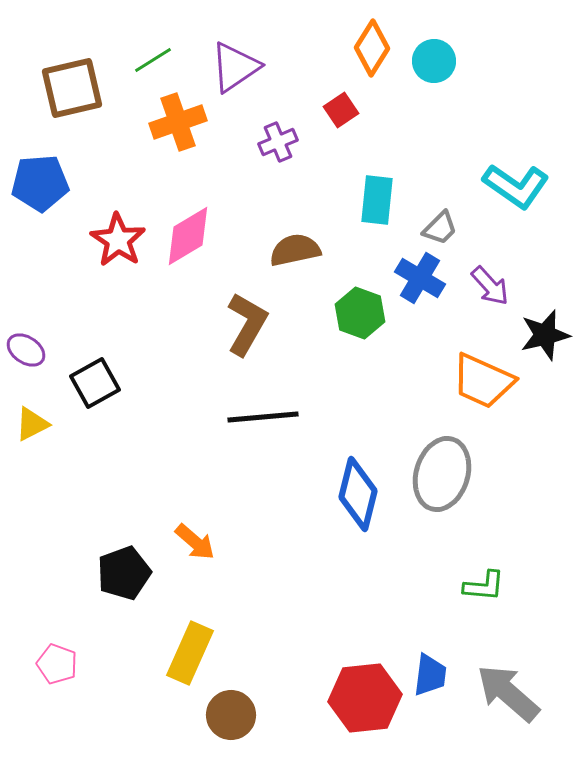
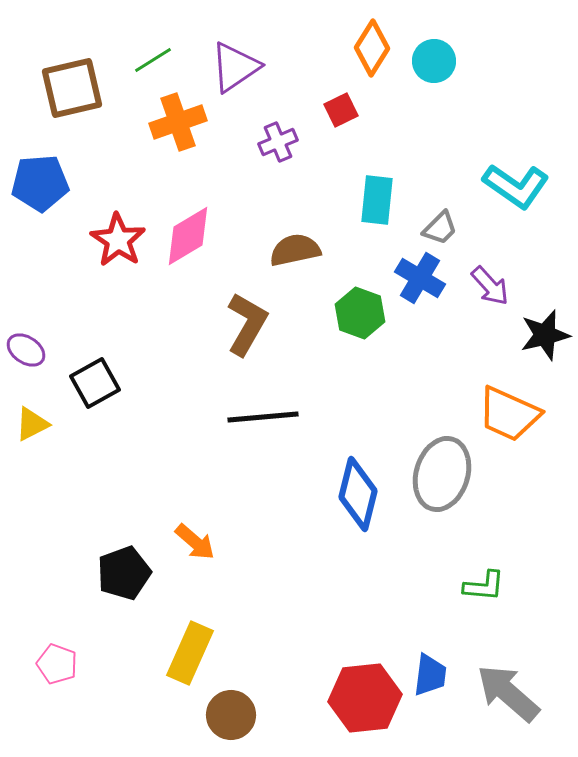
red square: rotated 8 degrees clockwise
orange trapezoid: moved 26 px right, 33 px down
